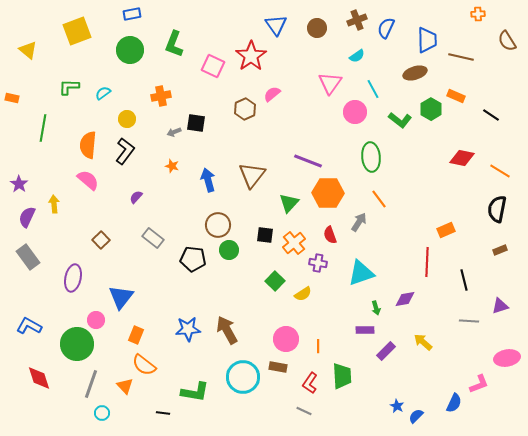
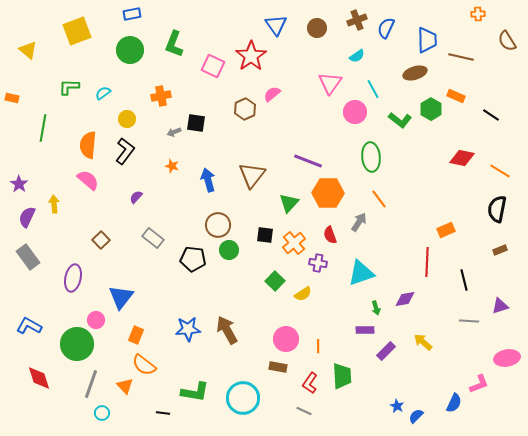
cyan circle at (243, 377): moved 21 px down
